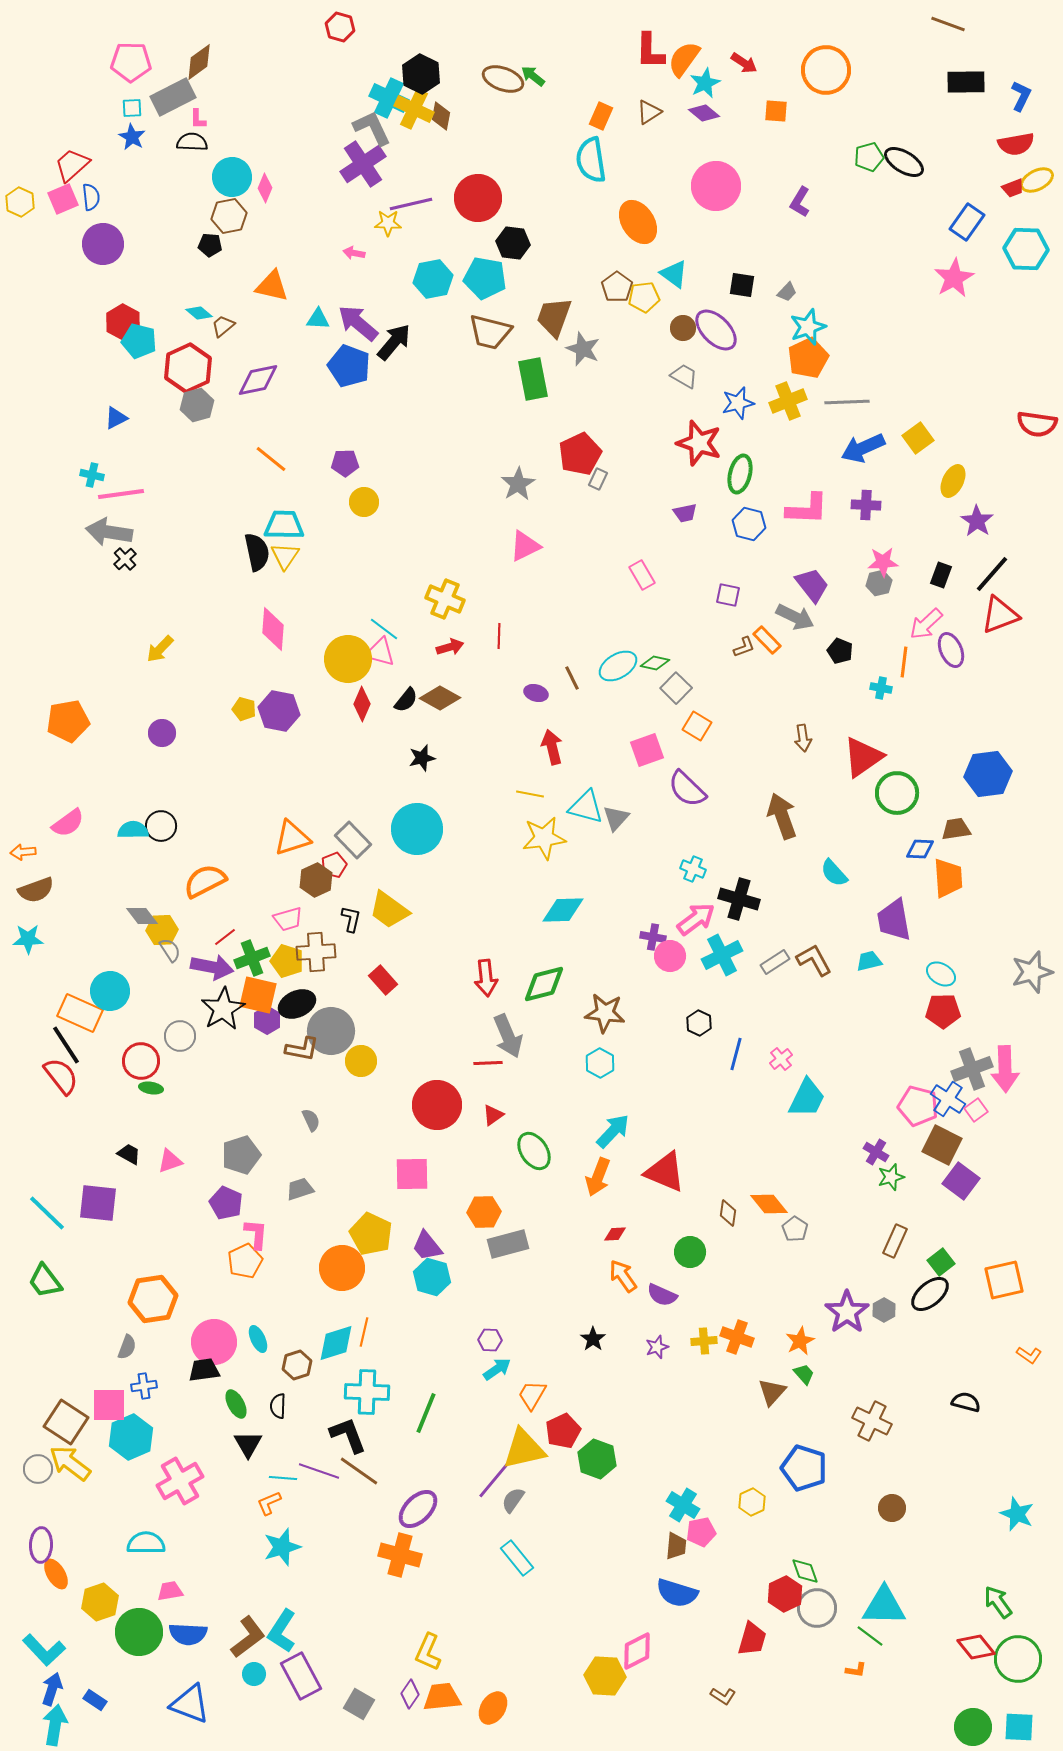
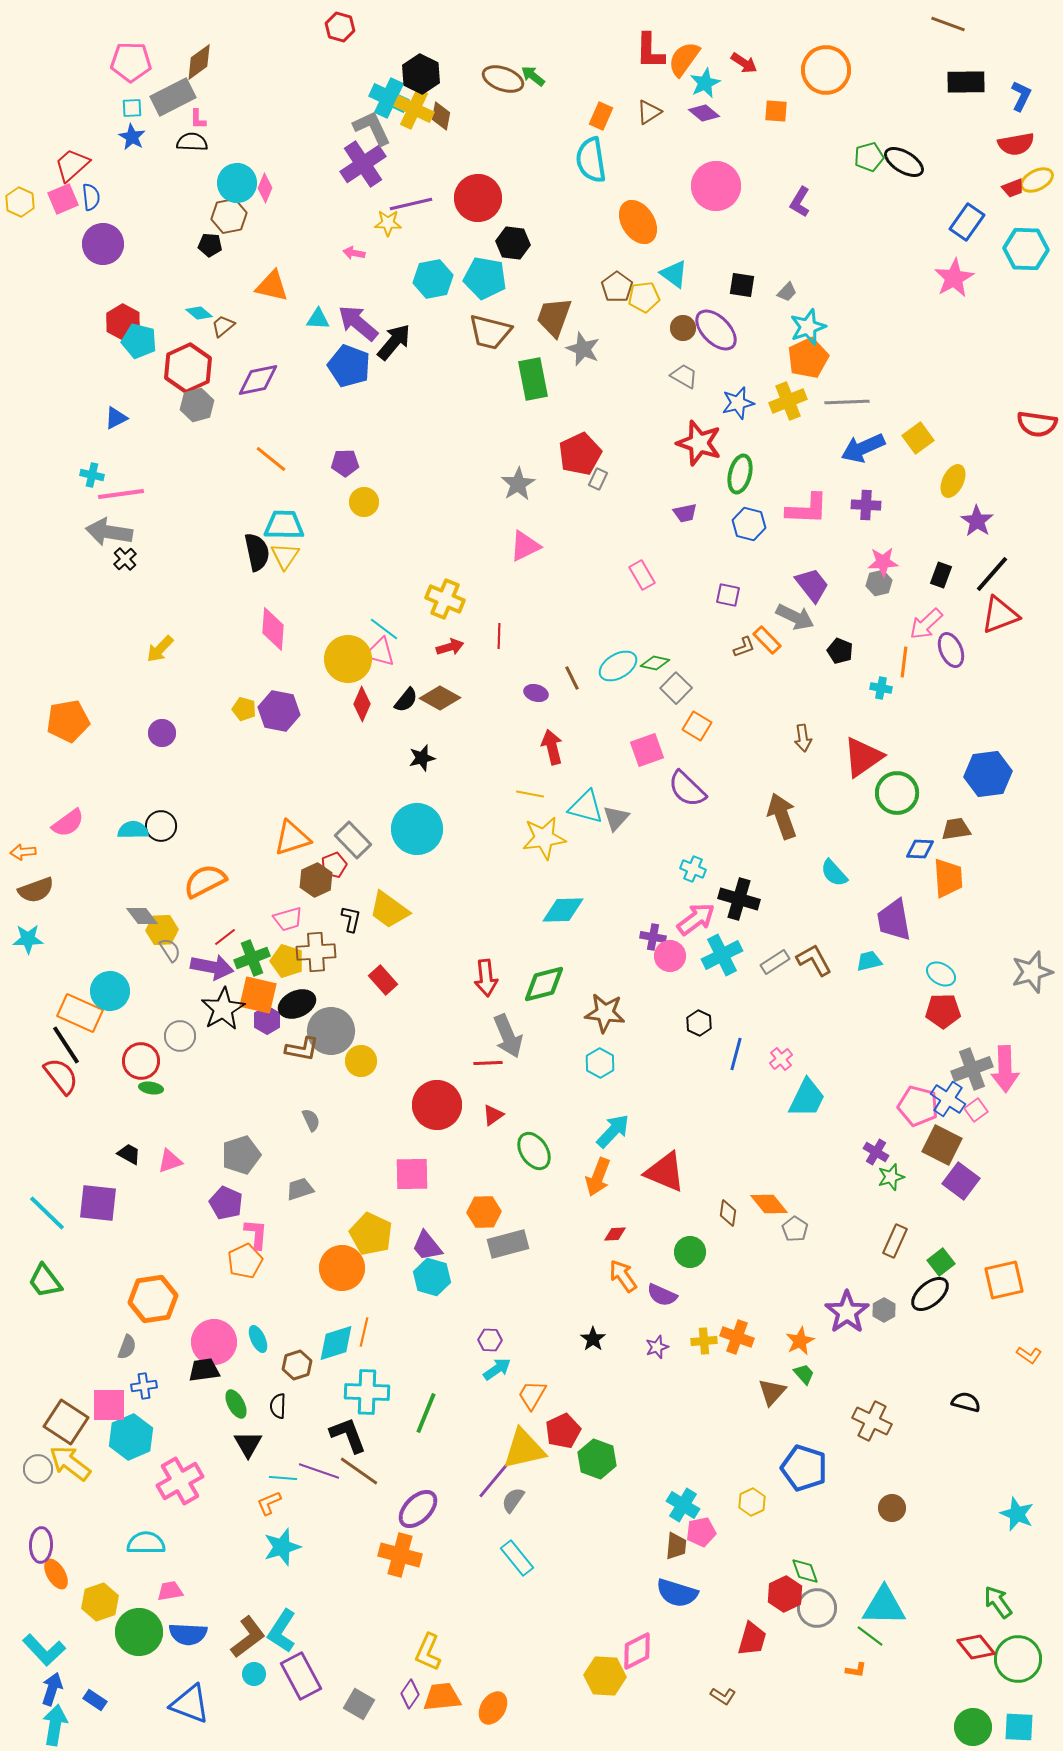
cyan circle at (232, 177): moved 5 px right, 6 px down
